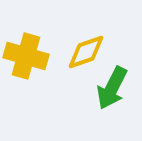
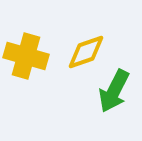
green arrow: moved 2 px right, 3 px down
